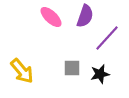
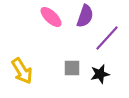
yellow arrow: rotated 8 degrees clockwise
